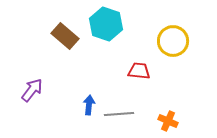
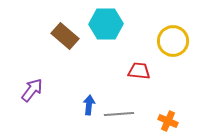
cyan hexagon: rotated 20 degrees counterclockwise
